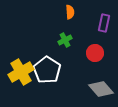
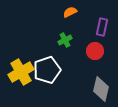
orange semicircle: rotated 112 degrees counterclockwise
purple rectangle: moved 2 px left, 4 px down
red circle: moved 2 px up
white pentagon: rotated 20 degrees clockwise
gray diamond: rotated 55 degrees clockwise
